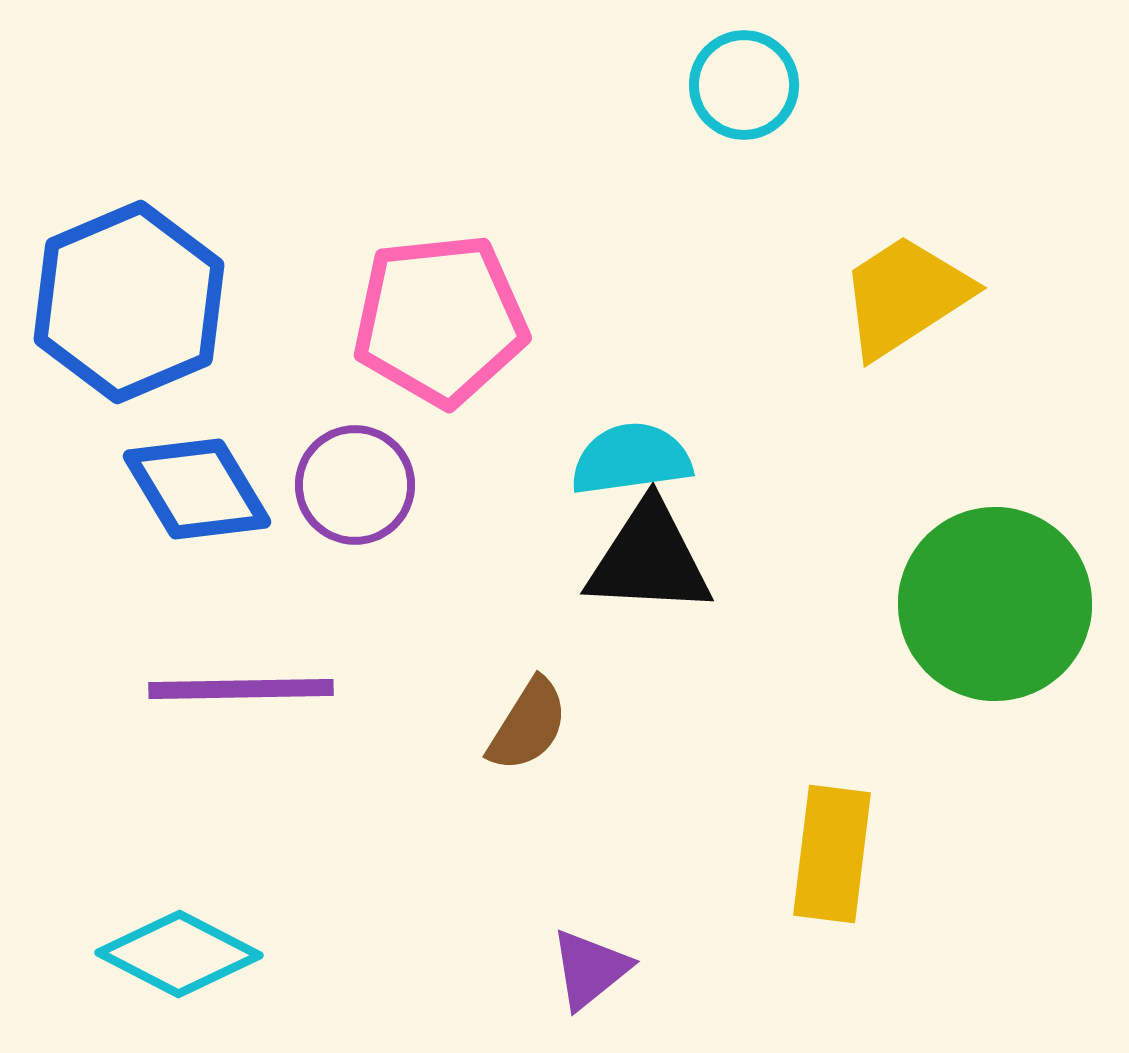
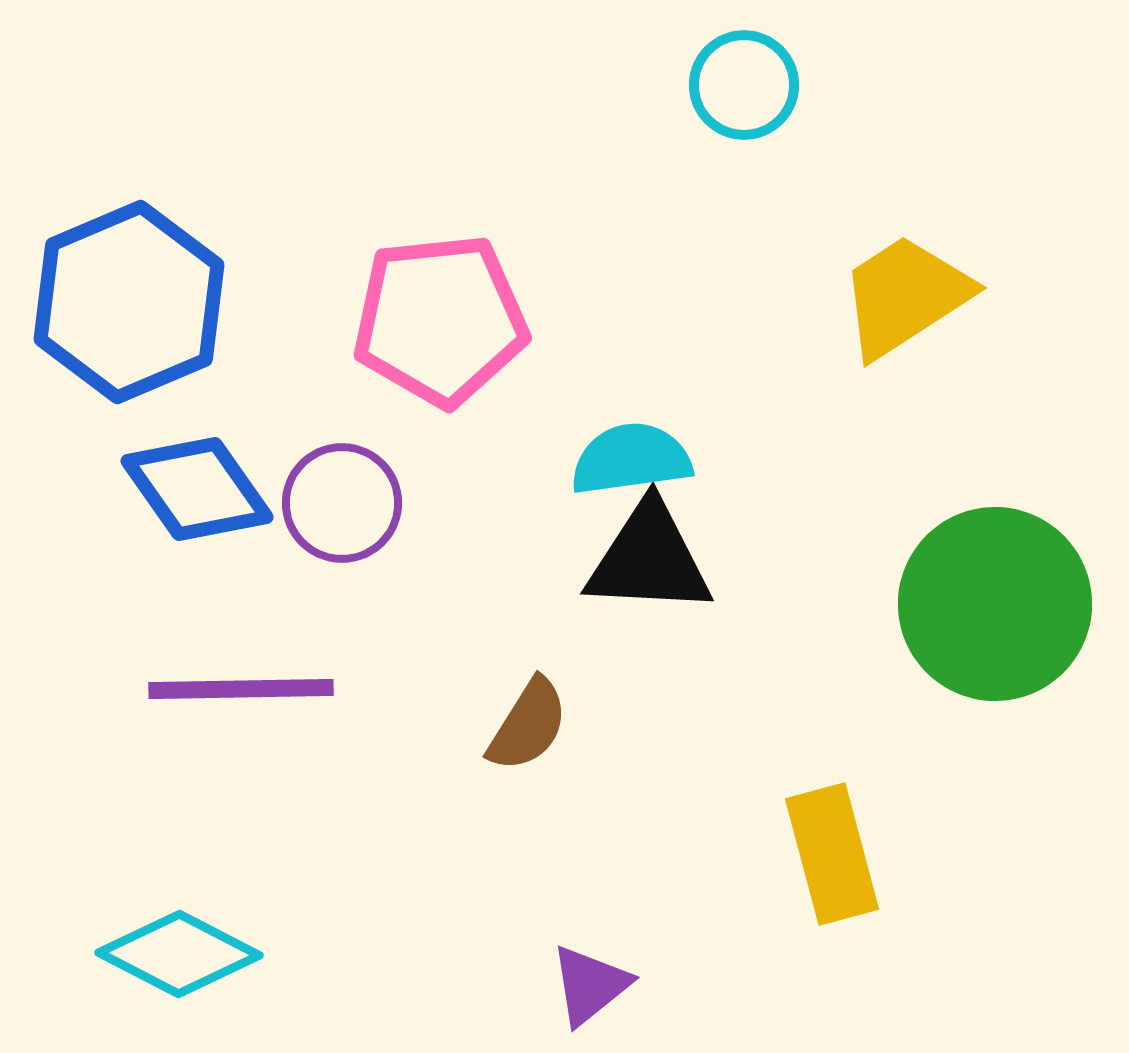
purple circle: moved 13 px left, 18 px down
blue diamond: rotated 4 degrees counterclockwise
yellow rectangle: rotated 22 degrees counterclockwise
purple triangle: moved 16 px down
